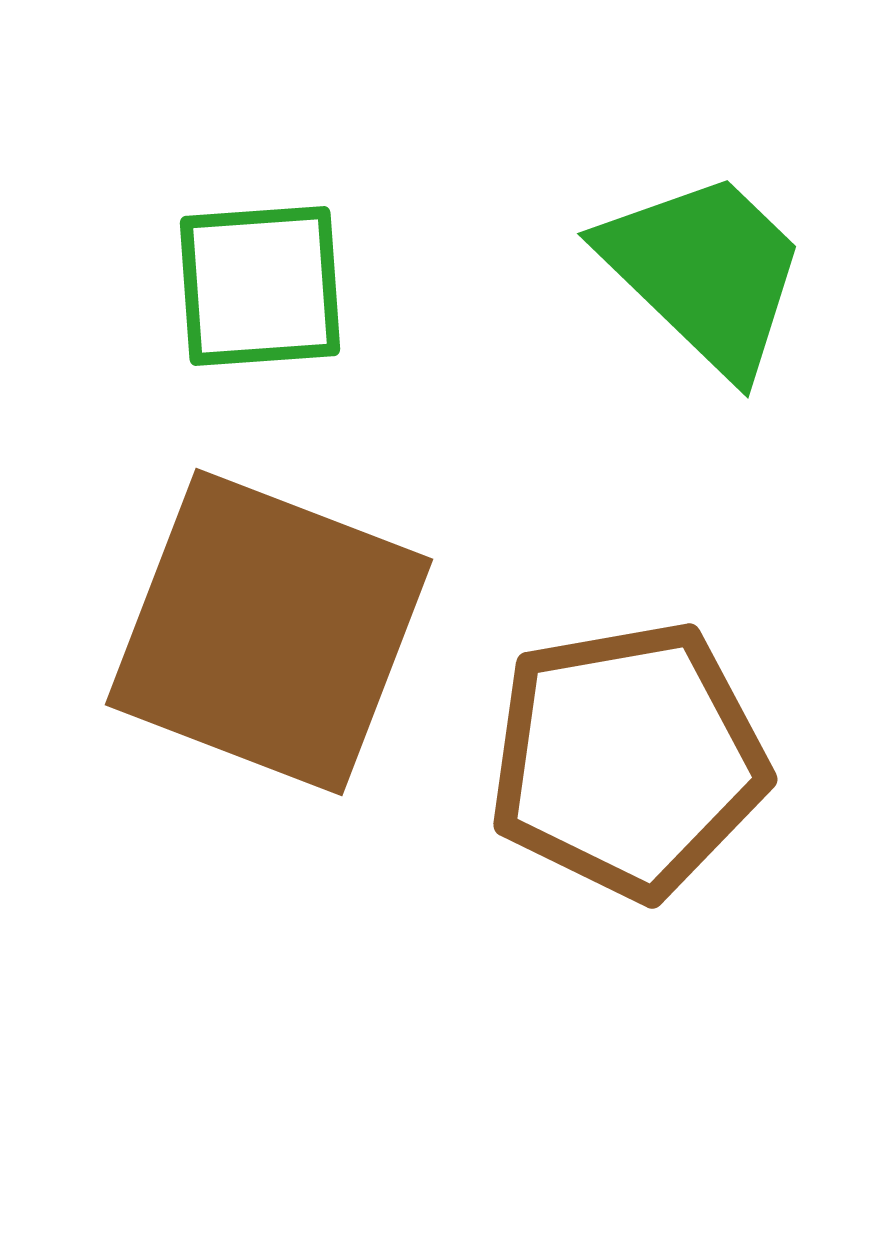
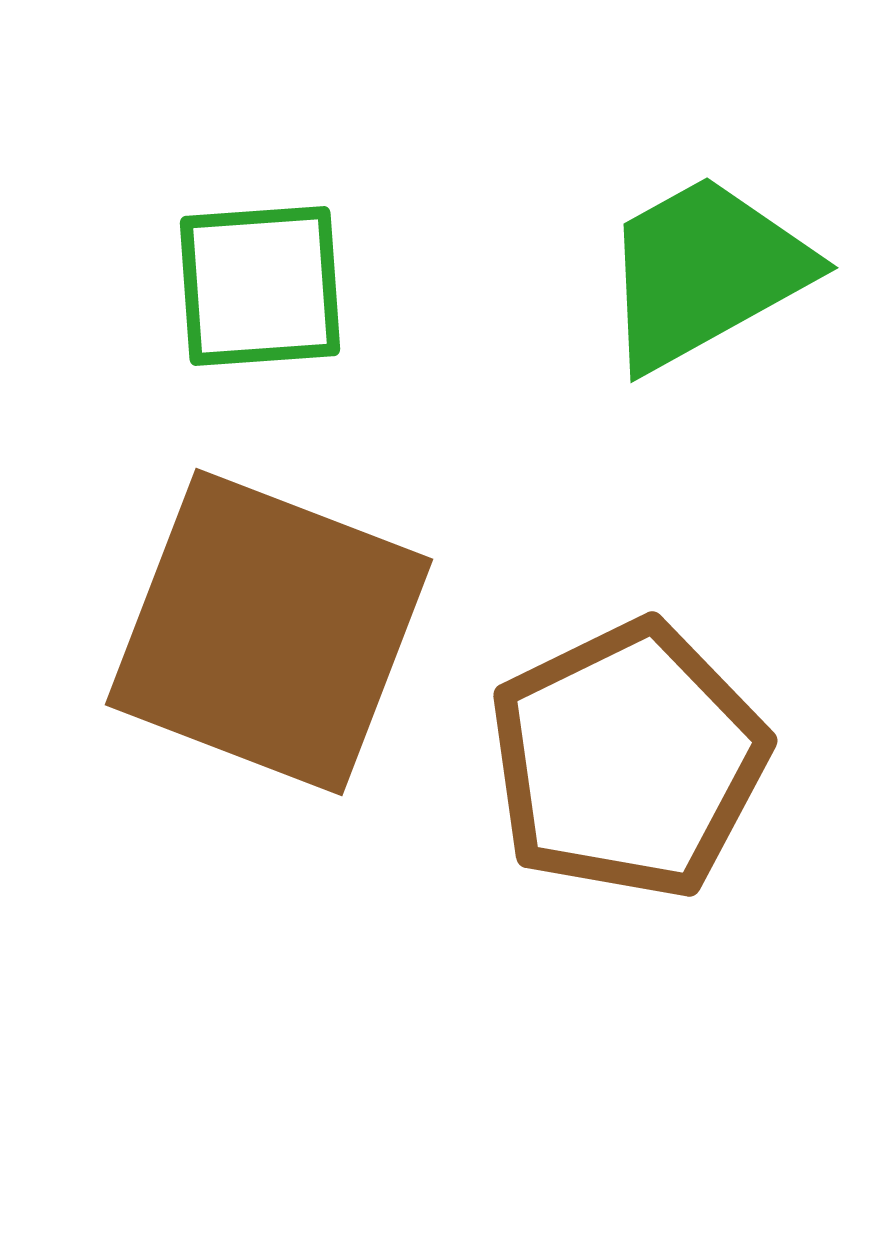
green trapezoid: rotated 73 degrees counterclockwise
brown pentagon: rotated 16 degrees counterclockwise
